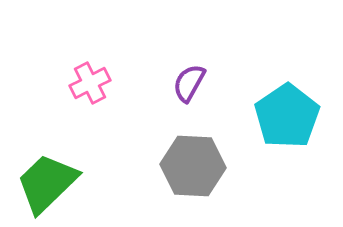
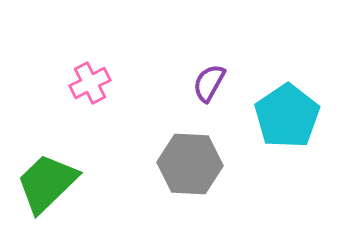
purple semicircle: moved 20 px right
gray hexagon: moved 3 px left, 2 px up
